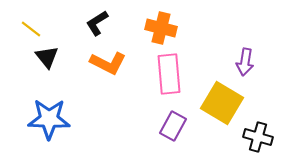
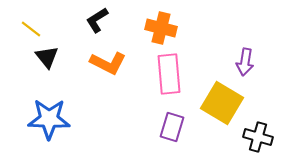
black L-shape: moved 3 px up
purple rectangle: moved 1 px left, 1 px down; rotated 12 degrees counterclockwise
